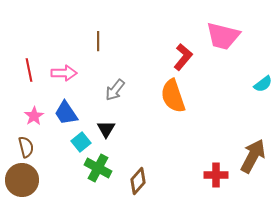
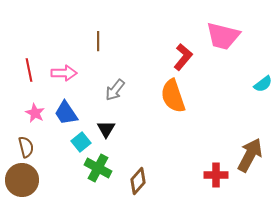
pink star: moved 1 px right, 3 px up; rotated 12 degrees counterclockwise
brown arrow: moved 3 px left, 1 px up
